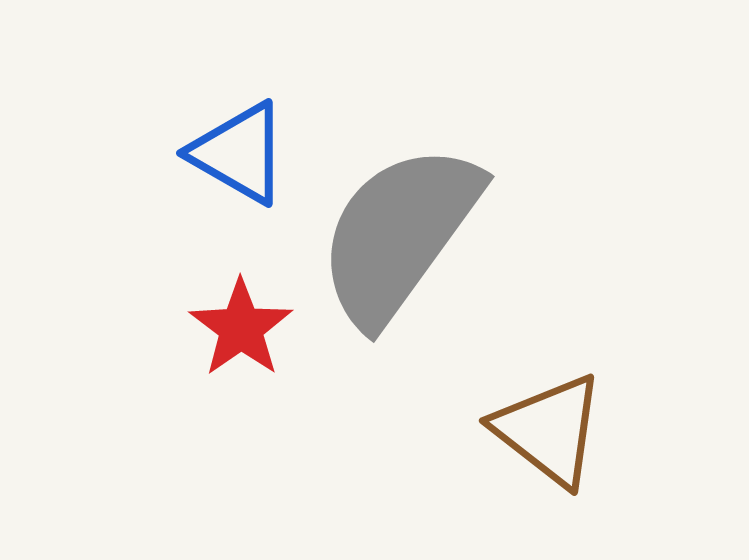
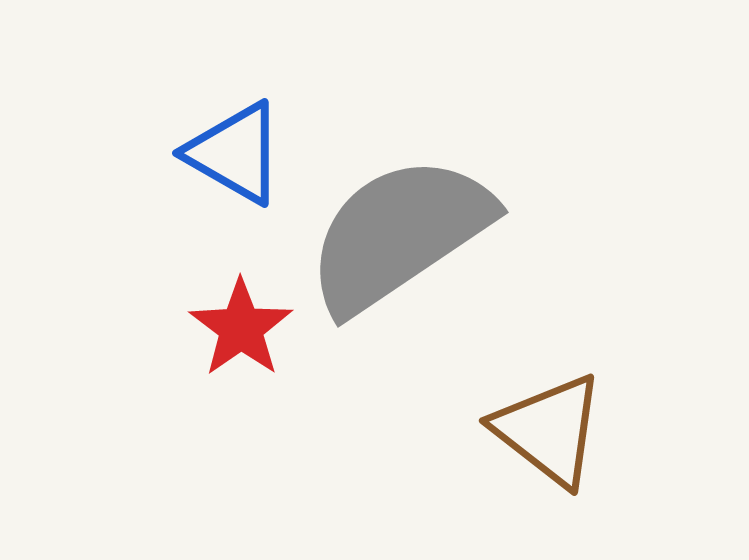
blue triangle: moved 4 px left
gray semicircle: rotated 20 degrees clockwise
